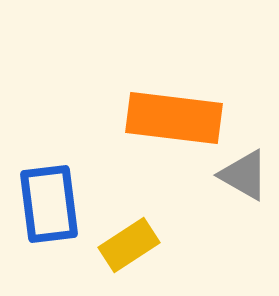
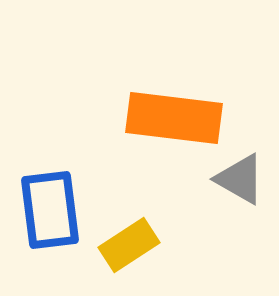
gray triangle: moved 4 px left, 4 px down
blue rectangle: moved 1 px right, 6 px down
